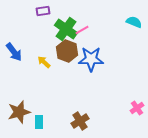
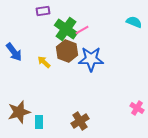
pink cross: rotated 24 degrees counterclockwise
